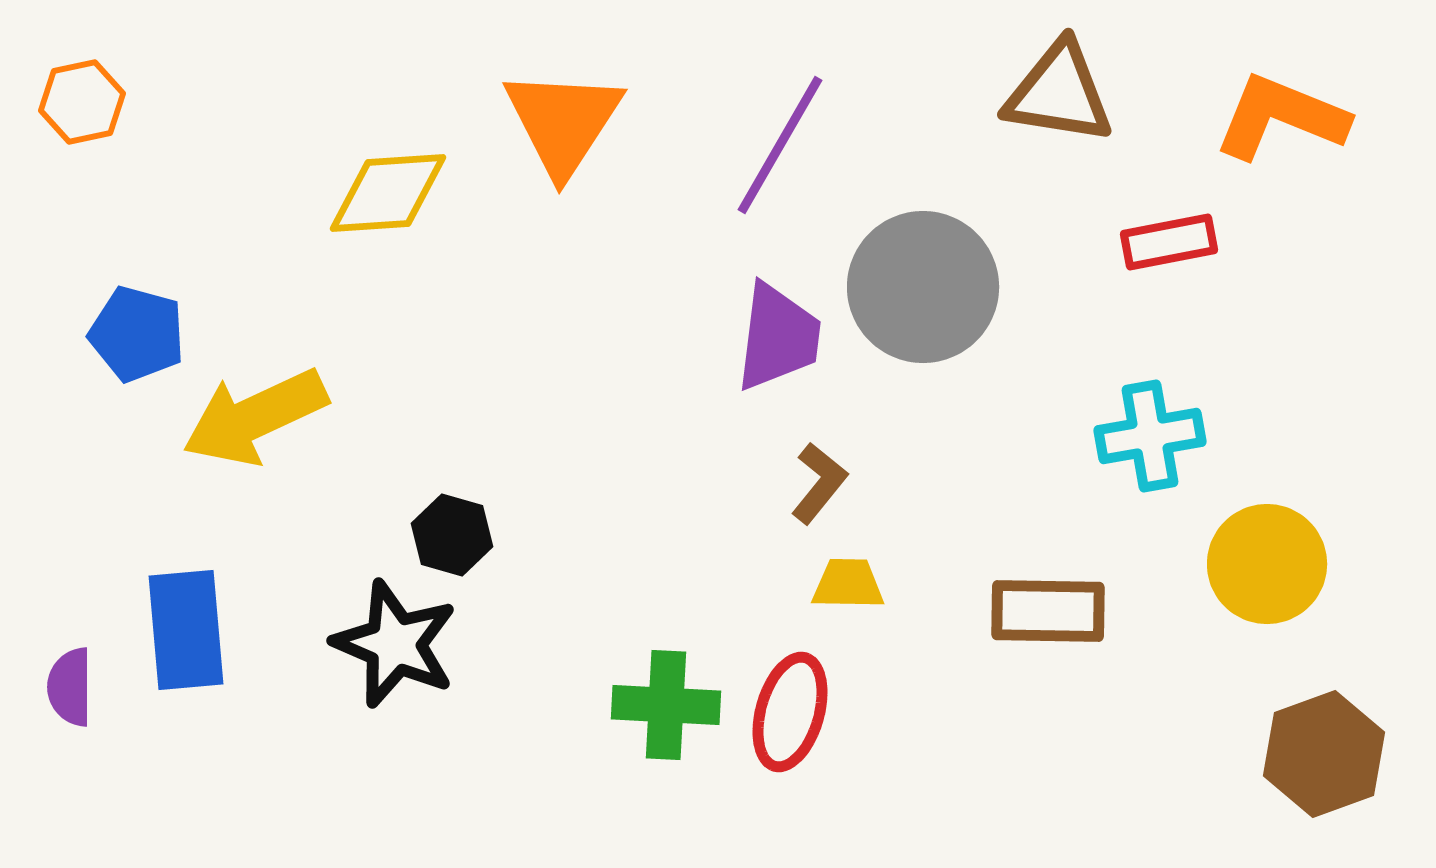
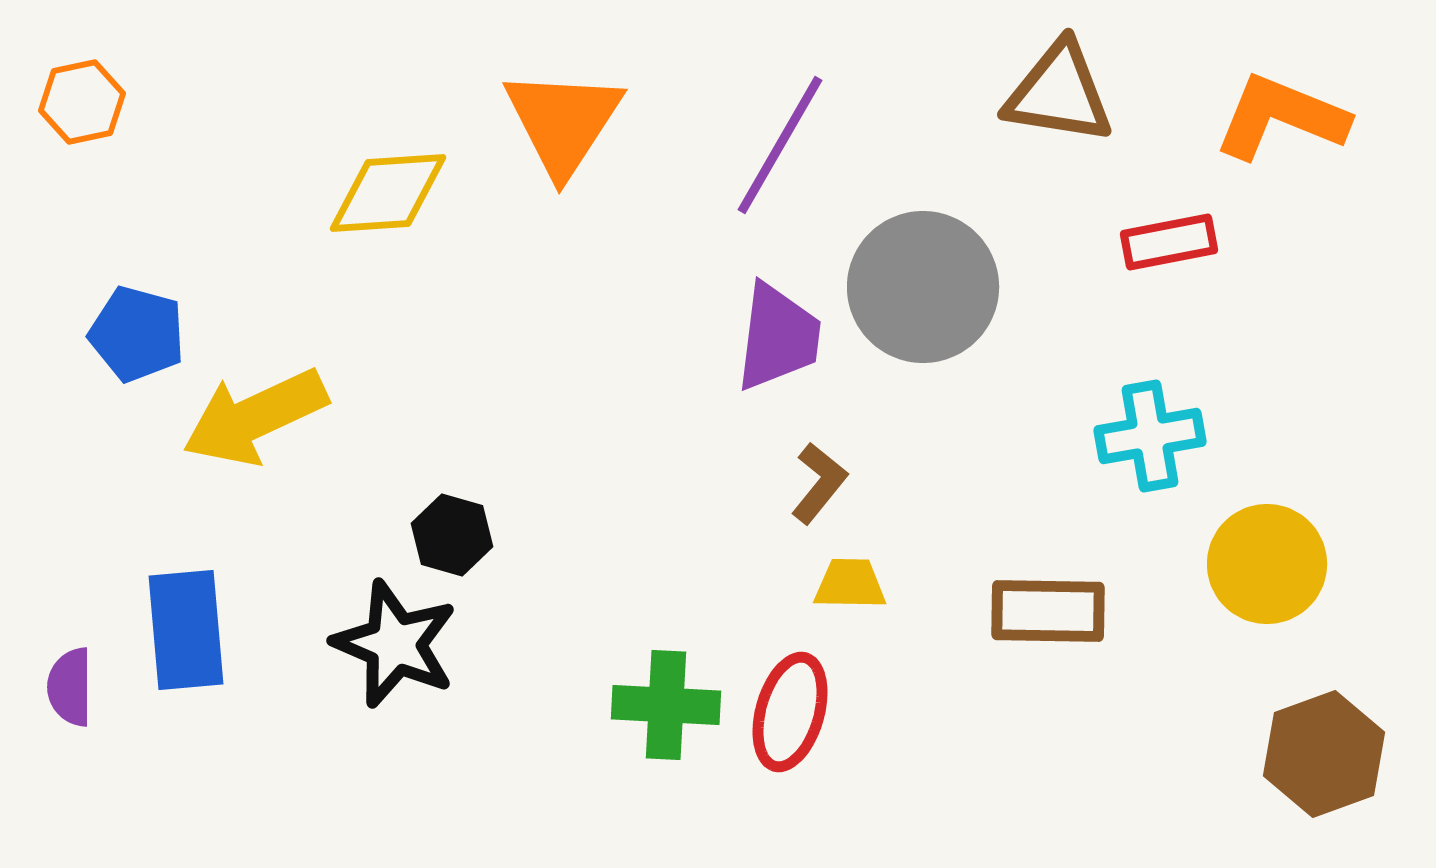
yellow trapezoid: moved 2 px right
